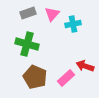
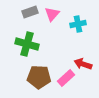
gray rectangle: moved 2 px right, 1 px up
cyan cross: moved 5 px right
red arrow: moved 2 px left, 2 px up
brown pentagon: moved 4 px right; rotated 20 degrees counterclockwise
